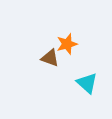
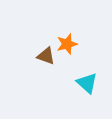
brown triangle: moved 4 px left, 2 px up
